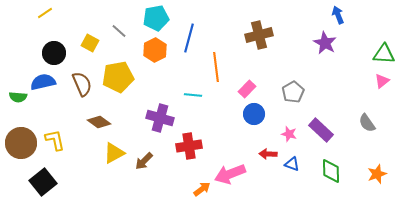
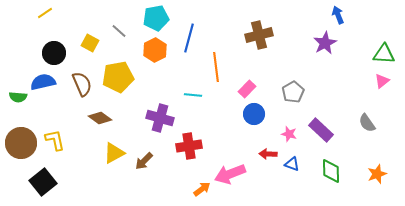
purple star: rotated 15 degrees clockwise
brown diamond: moved 1 px right, 4 px up
